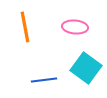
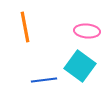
pink ellipse: moved 12 px right, 4 px down
cyan square: moved 6 px left, 2 px up
